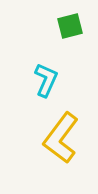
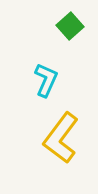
green square: rotated 28 degrees counterclockwise
